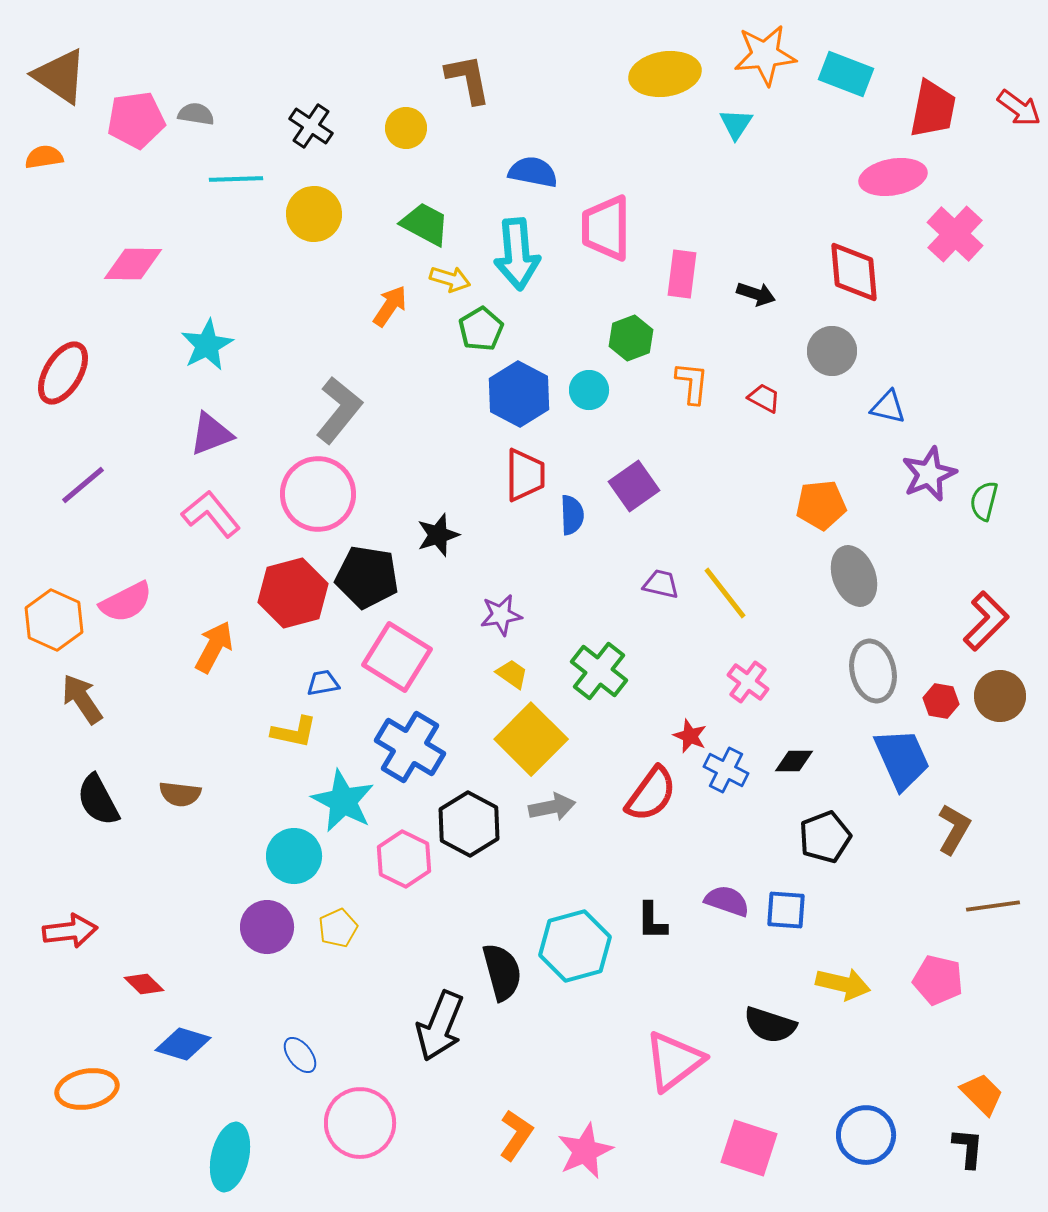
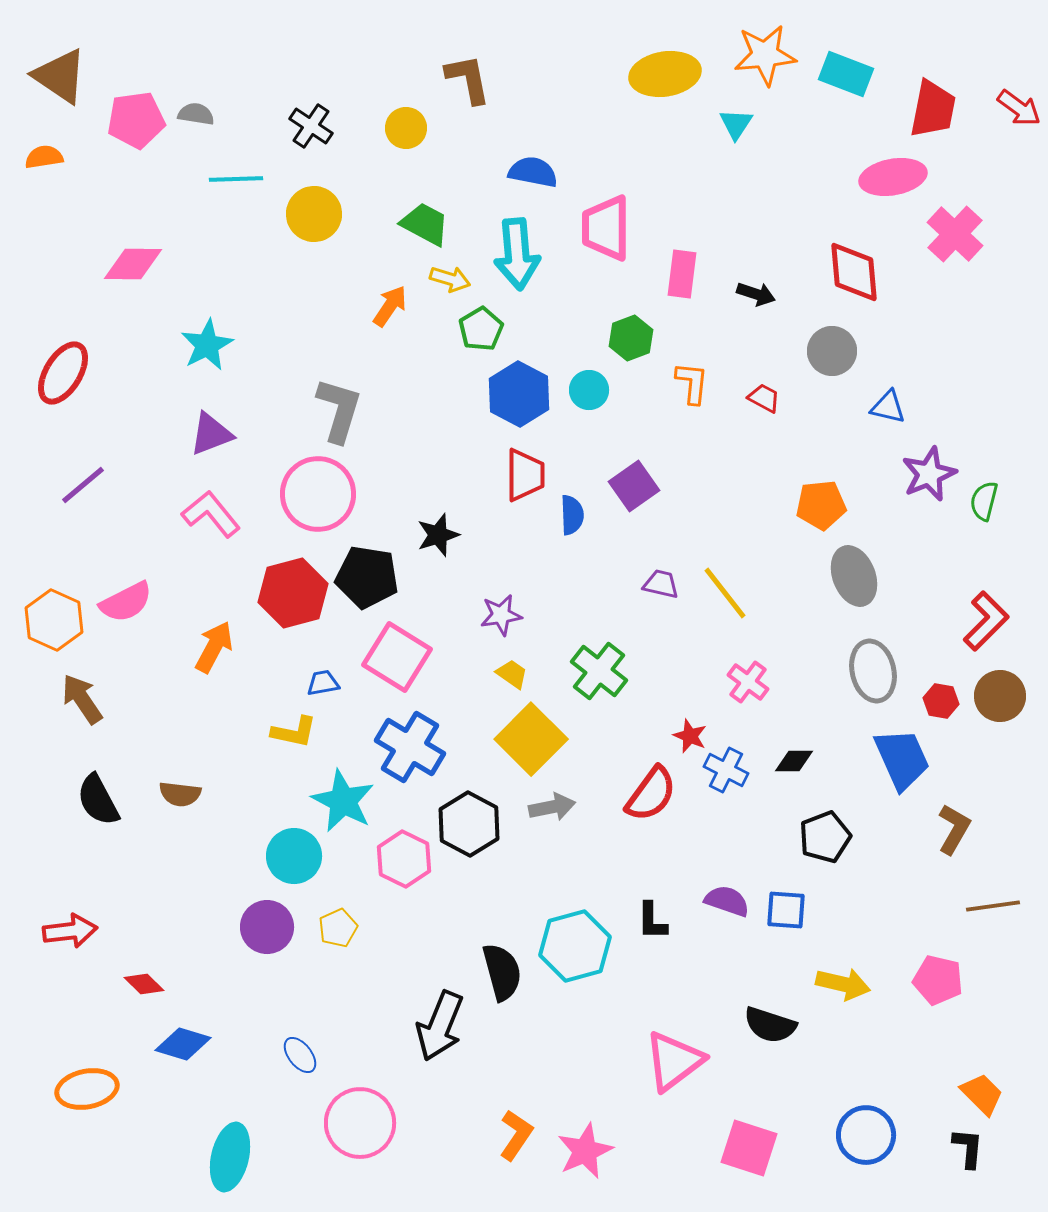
gray L-shape at (339, 410): rotated 22 degrees counterclockwise
